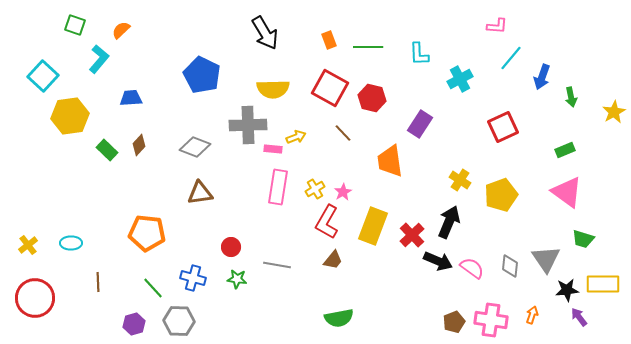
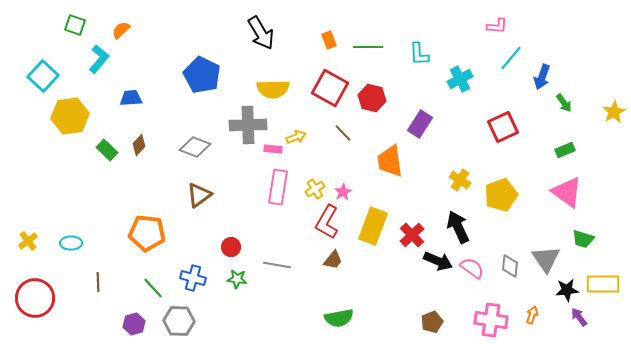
black arrow at (265, 33): moved 4 px left
green arrow at (571, 97): moved 7 px left, 6 px down; rotated 24 degrees counterclockwise
brown triangle at (200, 193): moved 1 px left, 2 px down; rotated 28 degrees counterclockwise
black arrow at (449, 222): moved 9 px right, 5 px down; rotated 48 degrees counterclockwise
yellow cross at (28, 245): moved 4 px up
brown pentagon at (454, 322): moved 22 px left
